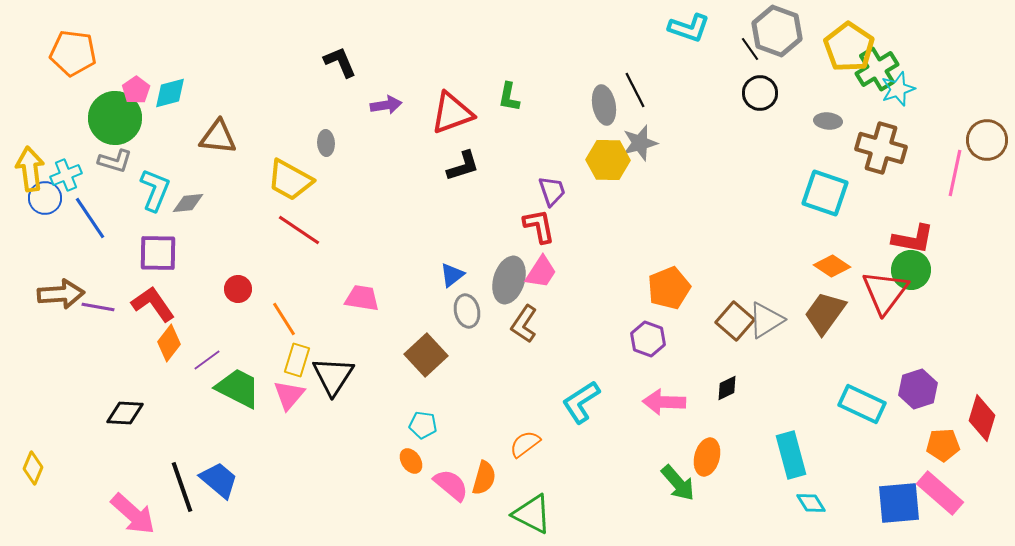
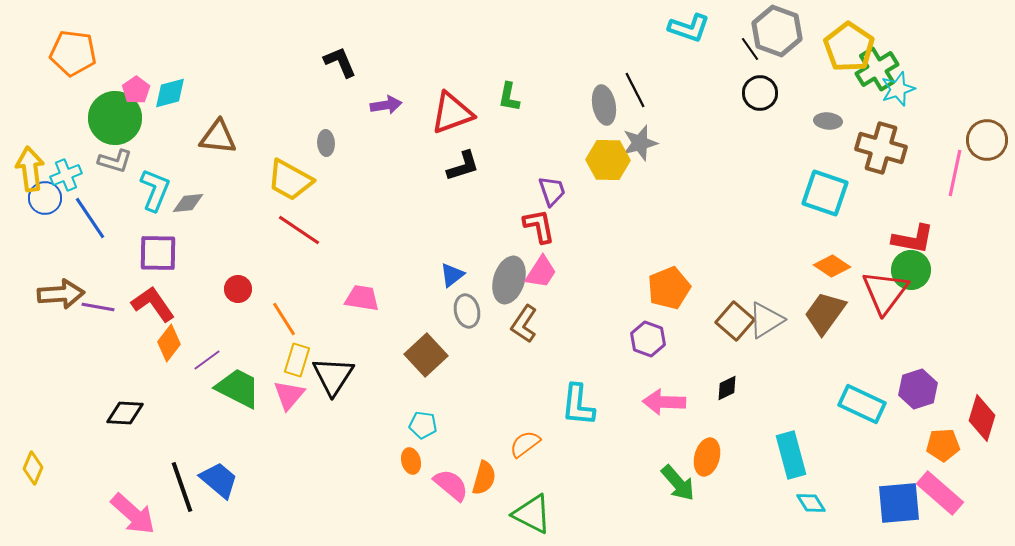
cyan L-shape at (581, 402): moved 3 px left, 3 px down; rotated 51 degrees counterclockwise
orange ellipse at (411, 461): rotated 20 degrees clockwise
